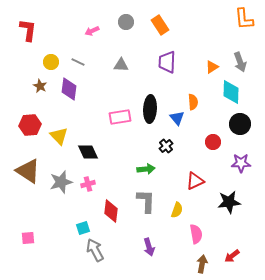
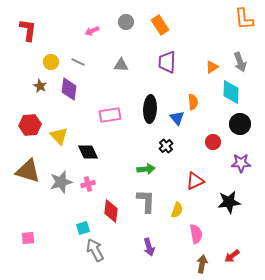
pink rectangle at (120, 117): moved 10 px left, 2 px up
brown triangle at (28, 171): rotated 16 degrees counterclockwise
